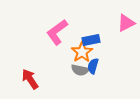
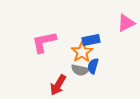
pink L-shape: moved 13 px left, 10 px down; rotated 24 degrees clockwise
red arrow: moved 28 px right, 6 px down; rotated 115 degrees counterclockwise
